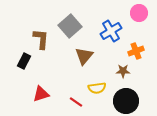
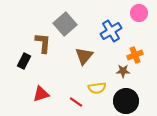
gray square: moved 5 px left, 2 px up
brown L-shape: moved 2 px right, 4 px down
orange cross: moved 1 px left, 4 px down
